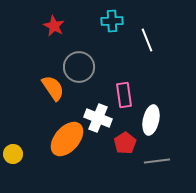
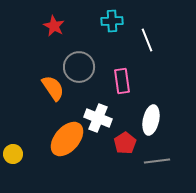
pink rectangle: moved 2 px left, 14 px up
